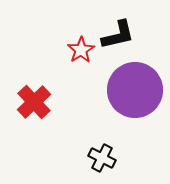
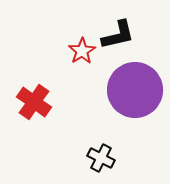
red star: moved 1 px right, 1 px down
red cross: rotated 12 degrees counterclockwise
black cross: moved 1 px left
